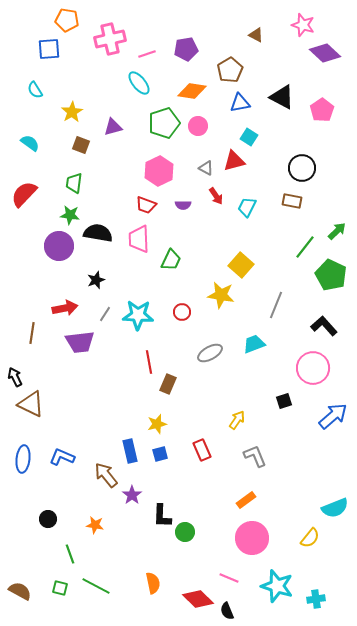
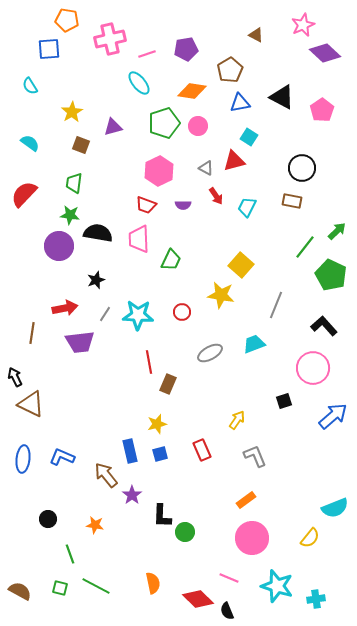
pink star at (303, 25): rotated 30 degrees clockwise
cyan semicircle at (35, 90): moved 5 px left, 4 px up
